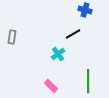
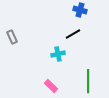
blue cross: moved 5 px left
gray rectangle: rotated 32 degrees counterclockwise
cyan cross: rotated 24 degrees clockwise
